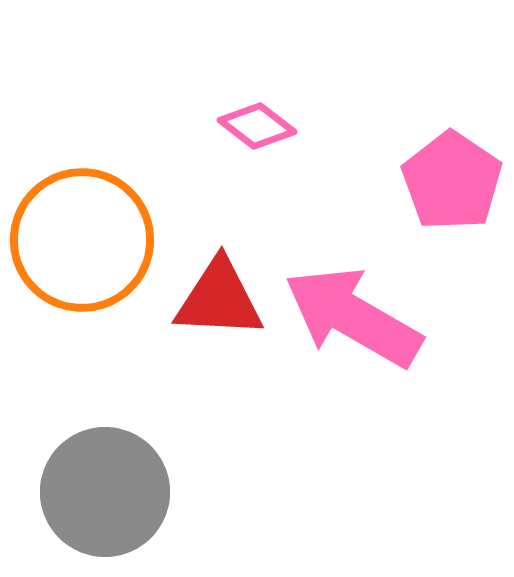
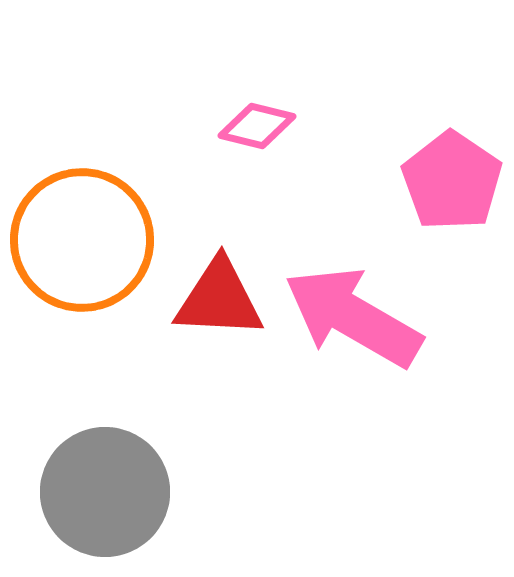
pink diamond: rotated 24 degrees counterclockwise
